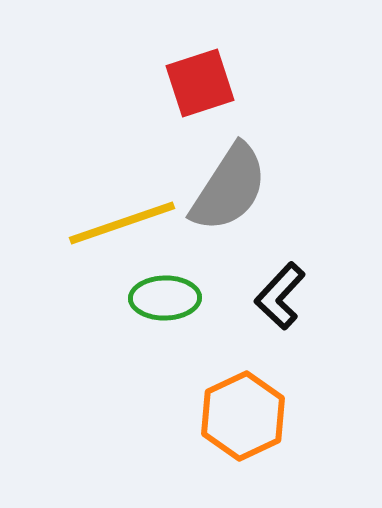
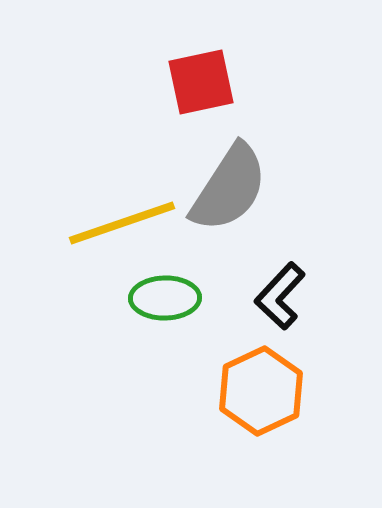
red square: moved 1 px right, 1 px up; rotated 6 degrees clockwise
orange hexagon: moved 18 px right, 25 px up
